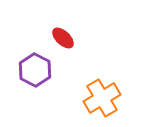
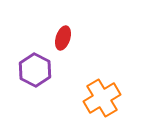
red ellipse: rotated 65 degrees clockwise
